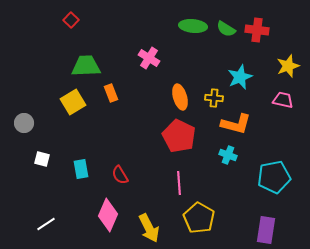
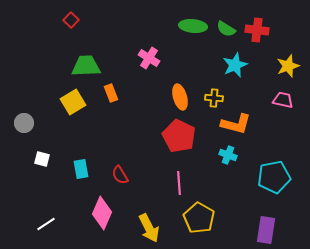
cyan star: moved 5 px left, 12 px up
pink diamond: moved 6 px left, 2 px up
